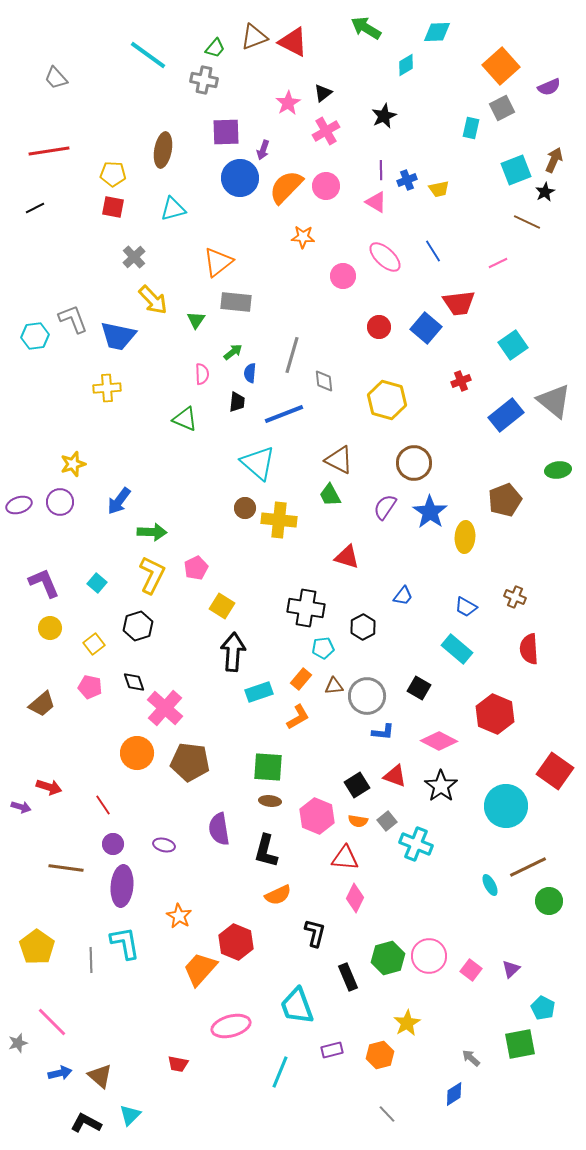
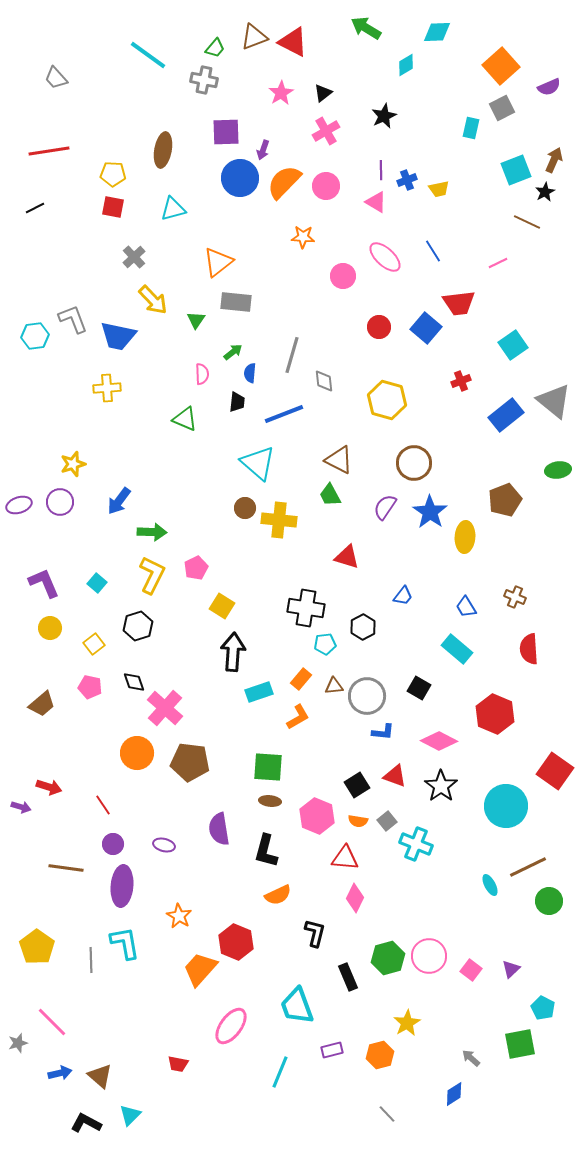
pink star at (288, 103): moved 7 px left, 10 px up
orange semicircle at (286, 187): moved 2 px left, 5 px up
blue trapezoid at (466, 607): rotated 30 degrees clockwise
cyan pentagon at (323, 648): moved 2 px right, 4 px up
pink ellipse at (231, 1026): rotated 39 degrees counterclockwise
